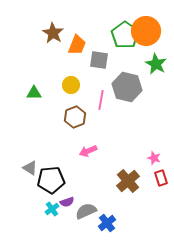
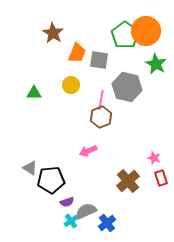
orange trapezoid: moved 8 px down
brown hexagon: moved 26 px right
cyan cross: moved 19 px right, 12 px down
